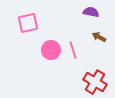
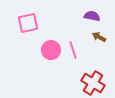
purple semicircle: moved 1 px right, 4 px down
red cross: moved 2 px left, 1 px down
